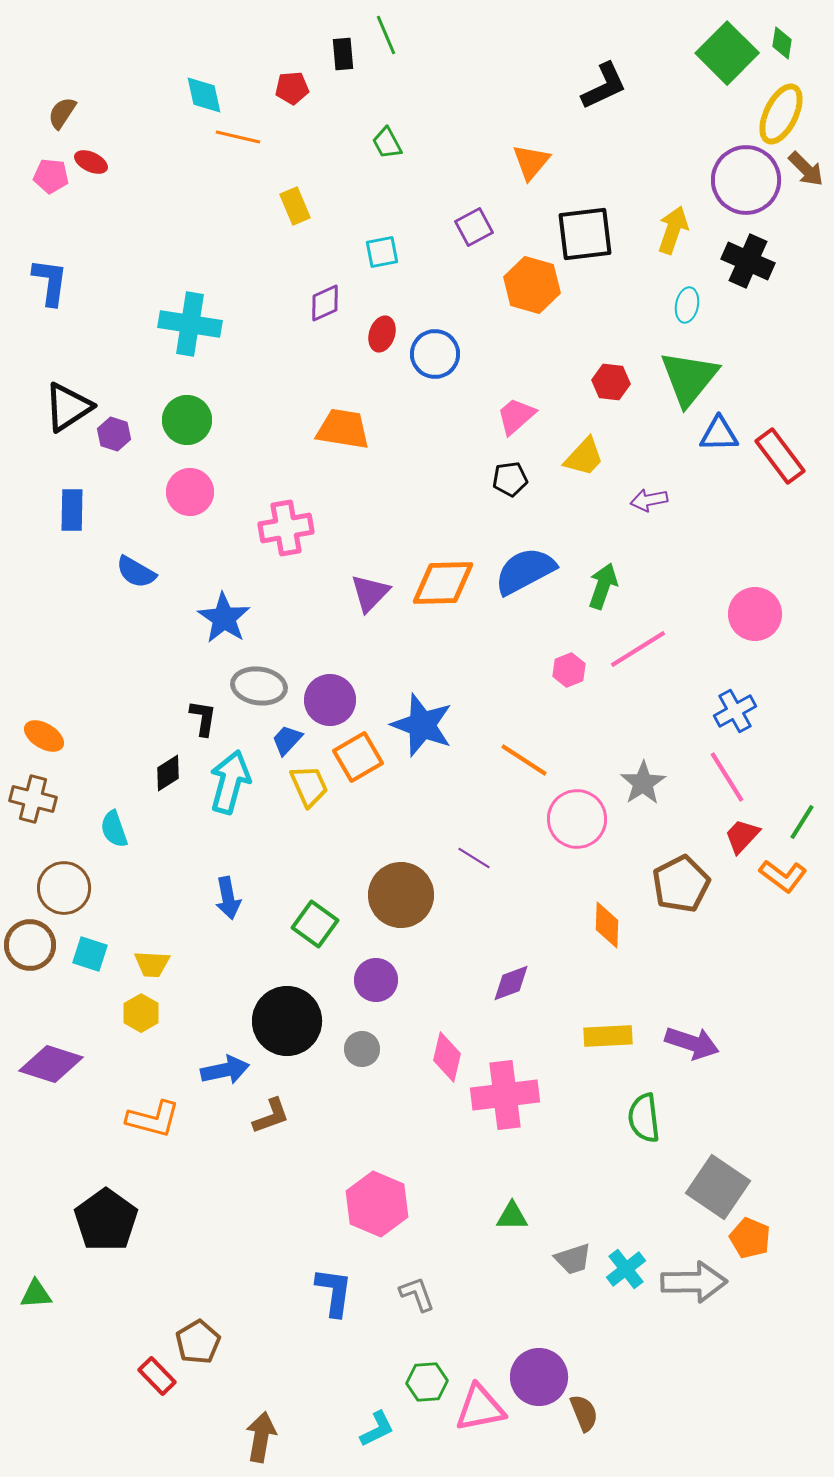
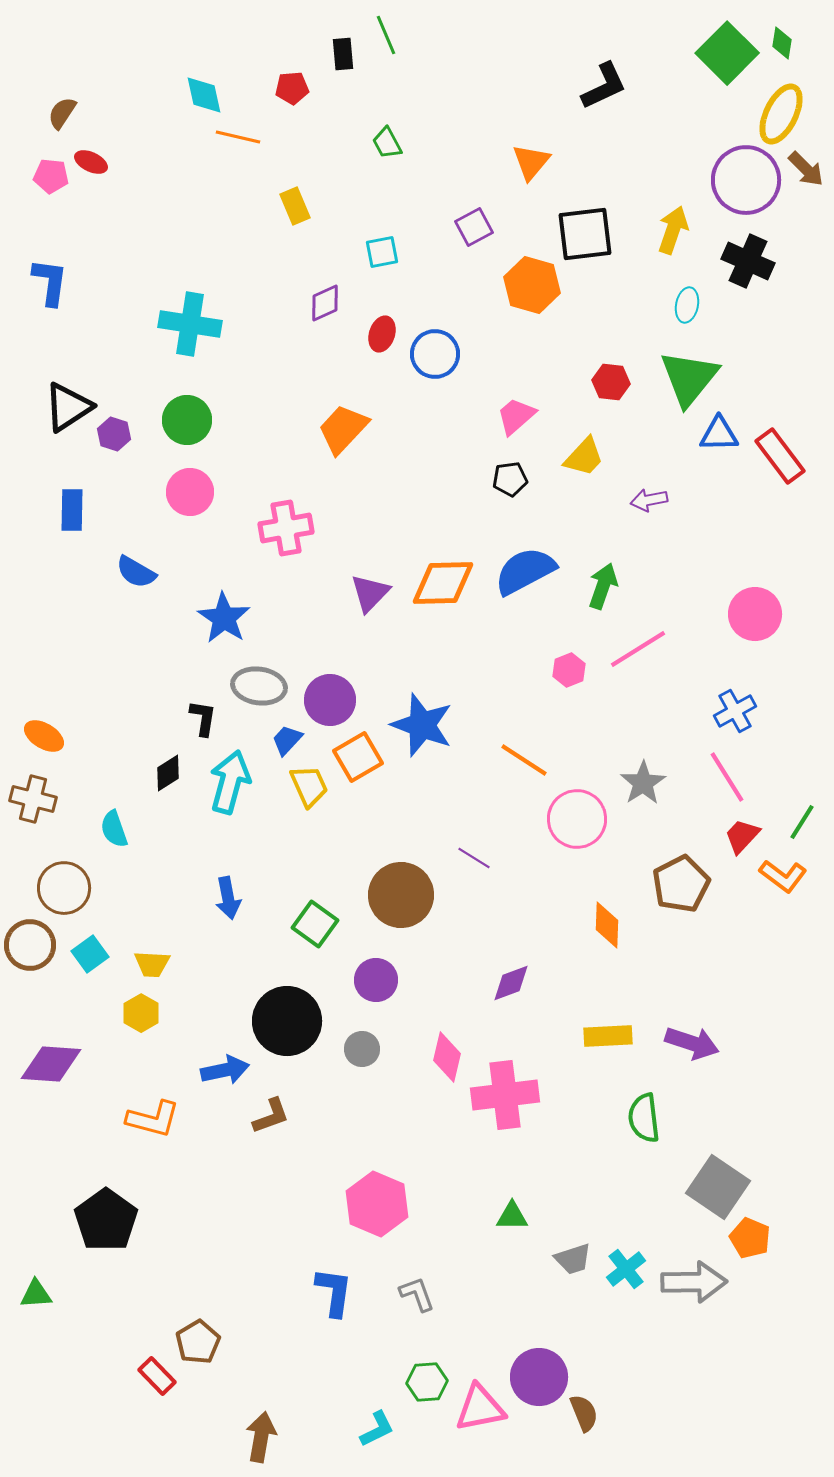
orange trapezoid at (343, 429): rotated 56 degrees counterclockwise
cyan square at (90, 954): rotated 36 degrees clockwise
purple diamond at (51, 1064): rotated 14 degrees counterclockwise
